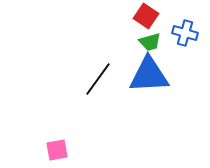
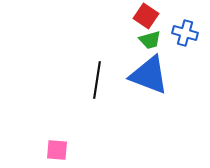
green trapezoid: moved 2 px up
blue triangle: rotated 24 degrees clockwise
black line: moved 1 px left, 1 px down; rotated 27 degrees counterclockwise
pink square: rotated 15 degrees clockwise
